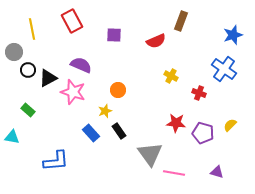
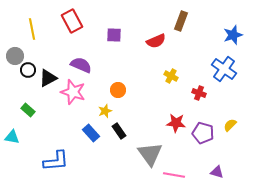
gray circle: moved 1 px right, 4 px down
pink line: moved 2 px down
